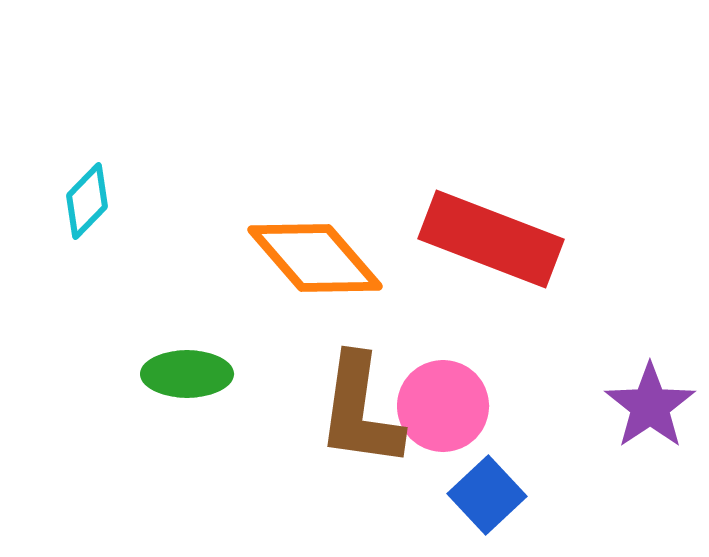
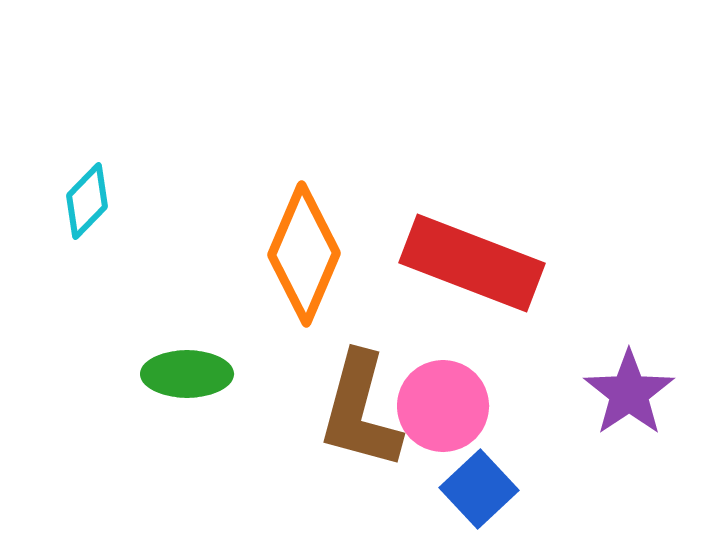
red rectangle: moved 19 px left, 24 px down
orange diamond: moved 11 px left, 4 px up; rotated 64 degrees clockwise
purple star: moved 21 px left, 13 px up
brown L-shape: rotated 7 degrees clockwise
blue square: moved 8 px left, 6 px up
